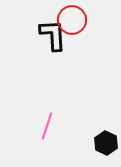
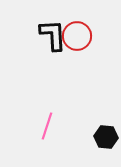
red circle: moved 5 px right, 16 px down
black hexagon: moved 6 px up; rotated 20 degrees counterclockwise
